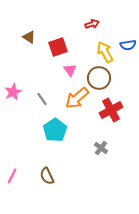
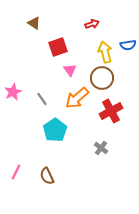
brown triangle: moved 5 px right, 14 px up
yellow arrow: rotated 15 degrees clockwise
brown circle: moved 3 px right
red cross: moved 1 px down
pink line: moved 4 px right, 4 px up
